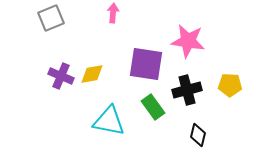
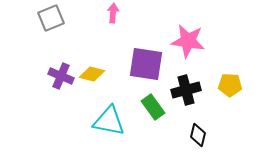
yellow diamond: rotated 25 degrees clockwise
black cross: moved 1 px left
